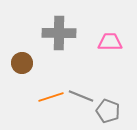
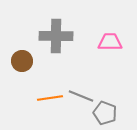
gray cross: moved 3 px left, 3 px down
brown circle: moved 2 px up
orange line: moved 1 px left, 1 px down; rotated 10 degrees clockwise
gray pentagon: moved 3 px left, 2 px down
